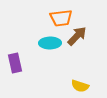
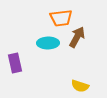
brown arrow: moved 1 px down; rotated 15 degrees counterclockwise
cyan ellipse: moved 2 px left
